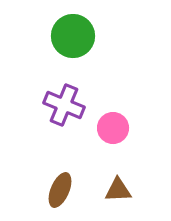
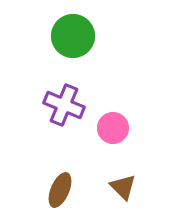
brown triangle: moved 5 px right, 3 px up; rotated 48 degrees clockwise
